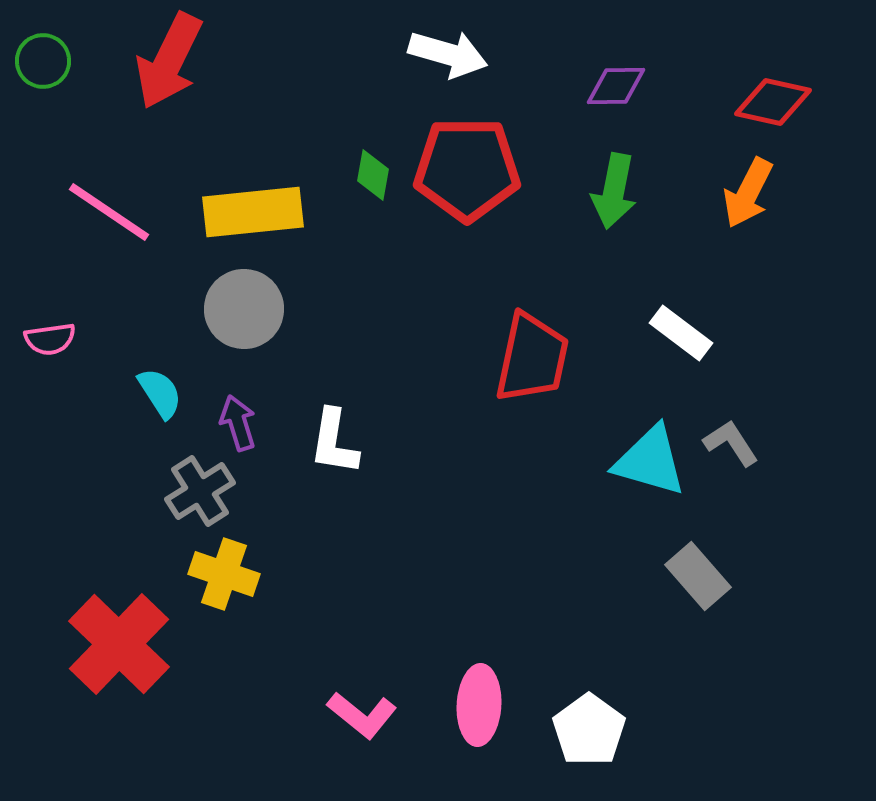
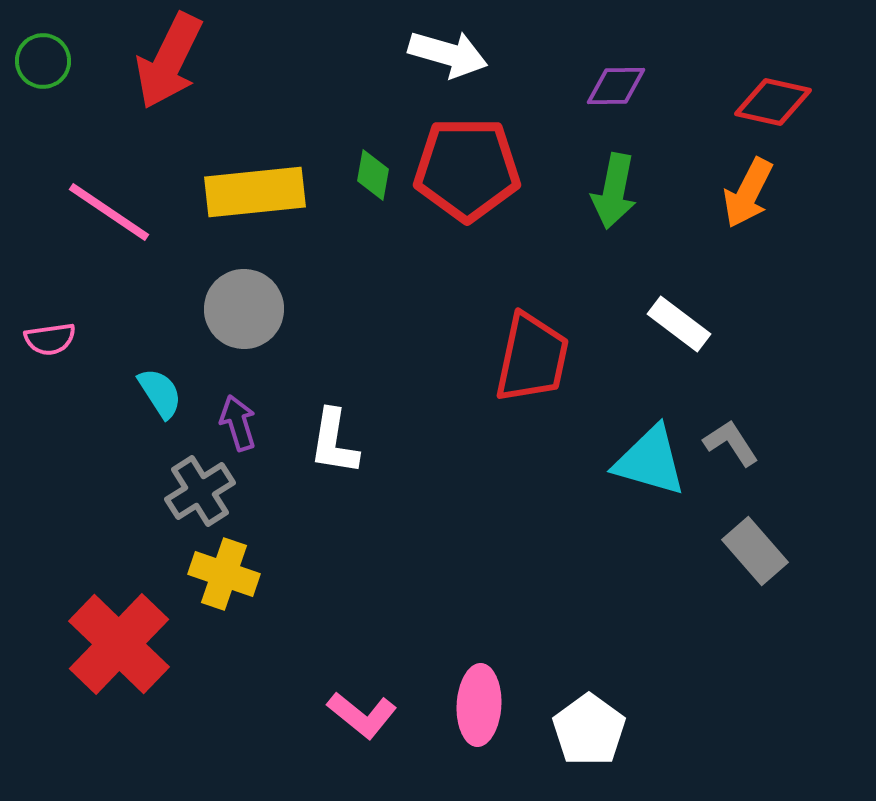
yellow rectangle: moved 2 px right, 20 px up
white rectangle: moved 2 px left, 9 px up
gray rectangle: moved 57 px right, 25 px up
